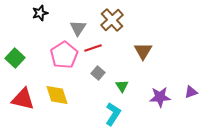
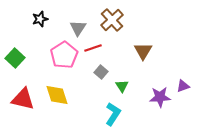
black star: moved 6 px down
gray square: moved 3 px right, 1 px up
purple triangle: moved 8 px left, 6 px up
